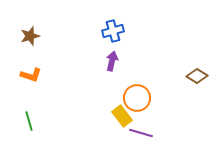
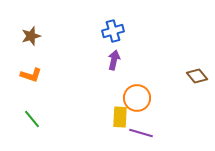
brown star: moved 1 px right
purple arrow: moved 2 px right, 1 px up
brown diamond: rotated 20 degrees clockwise
yellow rectangle: moved 2 px left, 1 px down; rotated 40 degrees clockwise
green line: moved 3 px right, 2 px up; rotated 24 degrees counterclockwise
